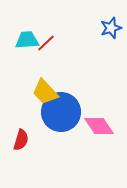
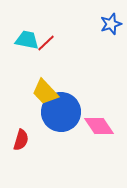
blue star: moved 4 px up
cyan trapezoid: rotated 15 degrees clockwise
